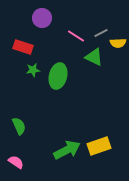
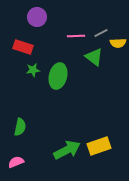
purple circle: moved 5 px left, 1 px up
pink line: rotated 36 degrees counterclockwise
green triangle: rotated 12 degrees clockwise
green semicircle: moved 1 px right, 1 px down; rotated 36 degrees clockwise
pink semicircle: rotated 56 degrees counterclockwise
